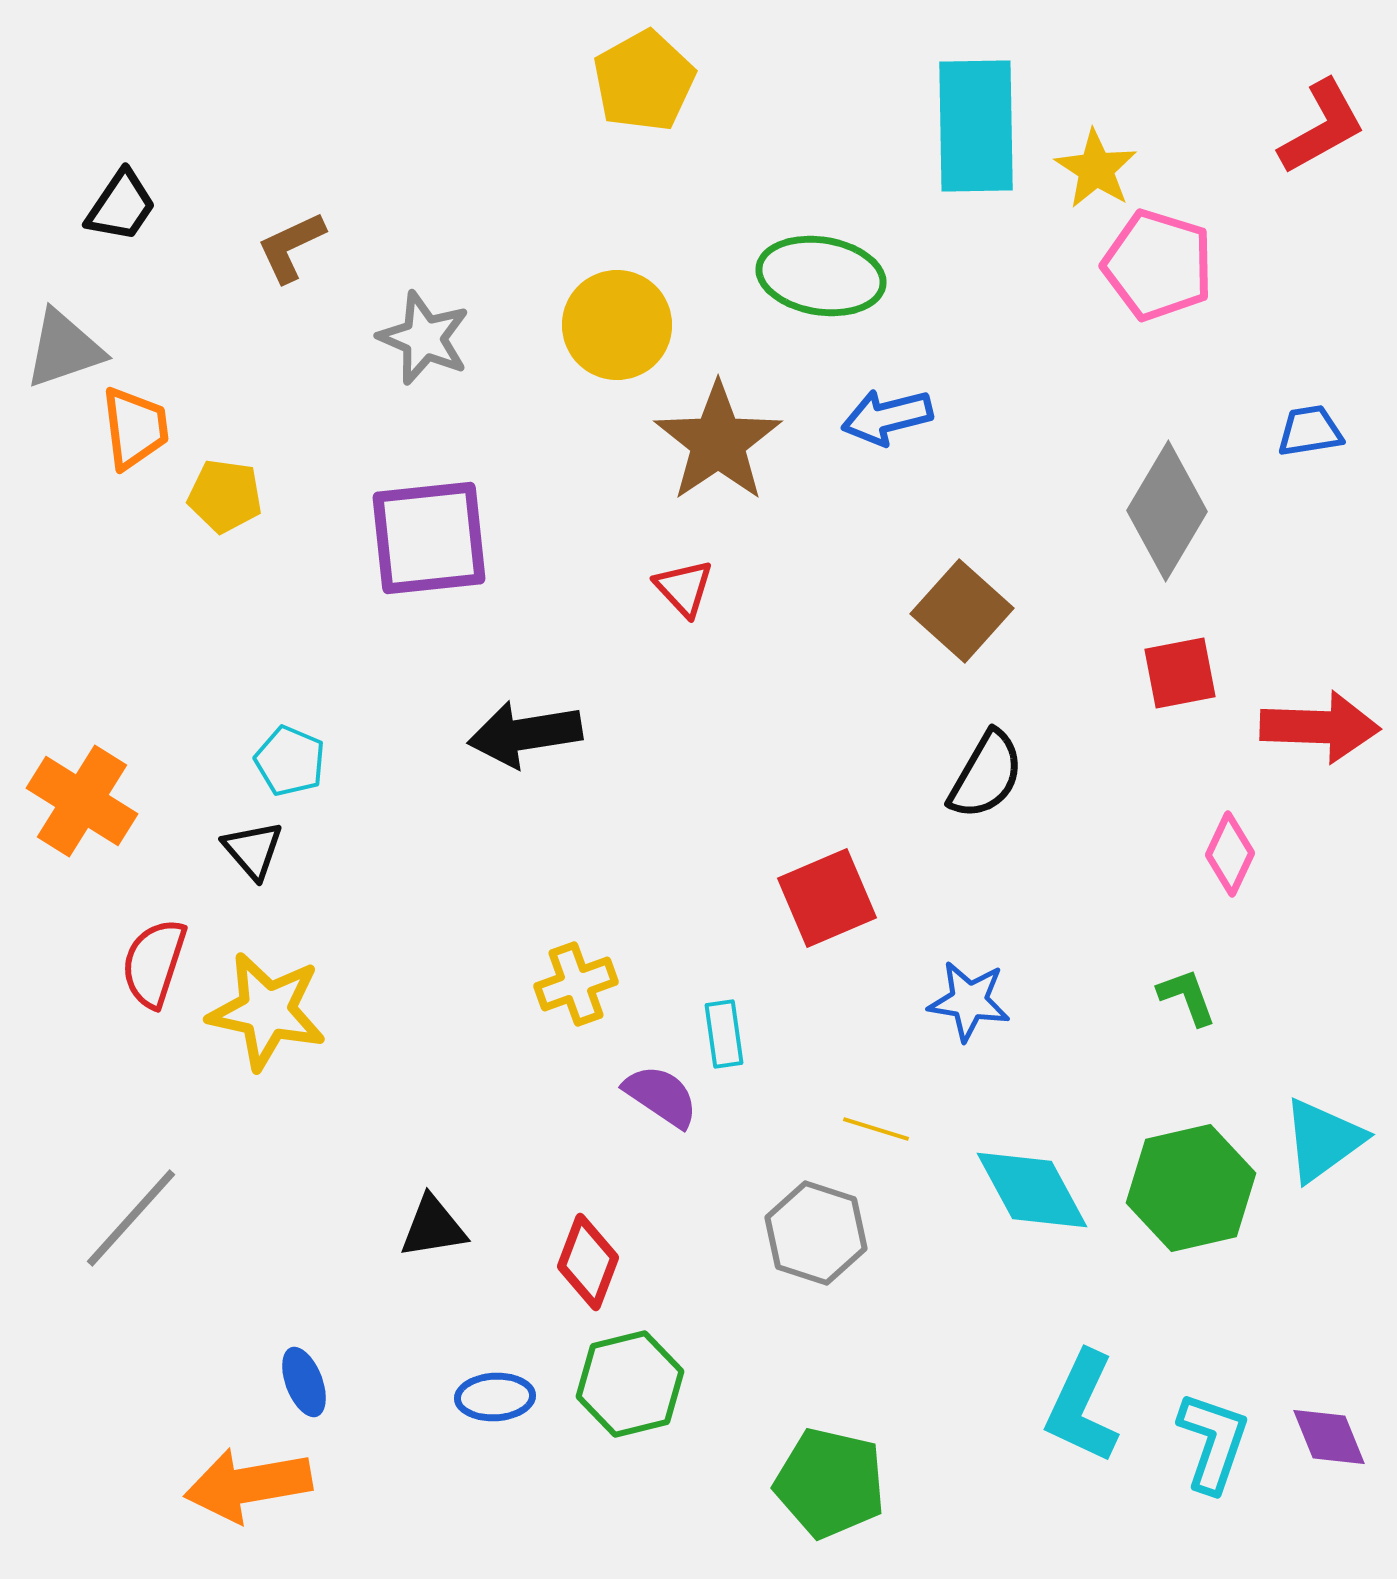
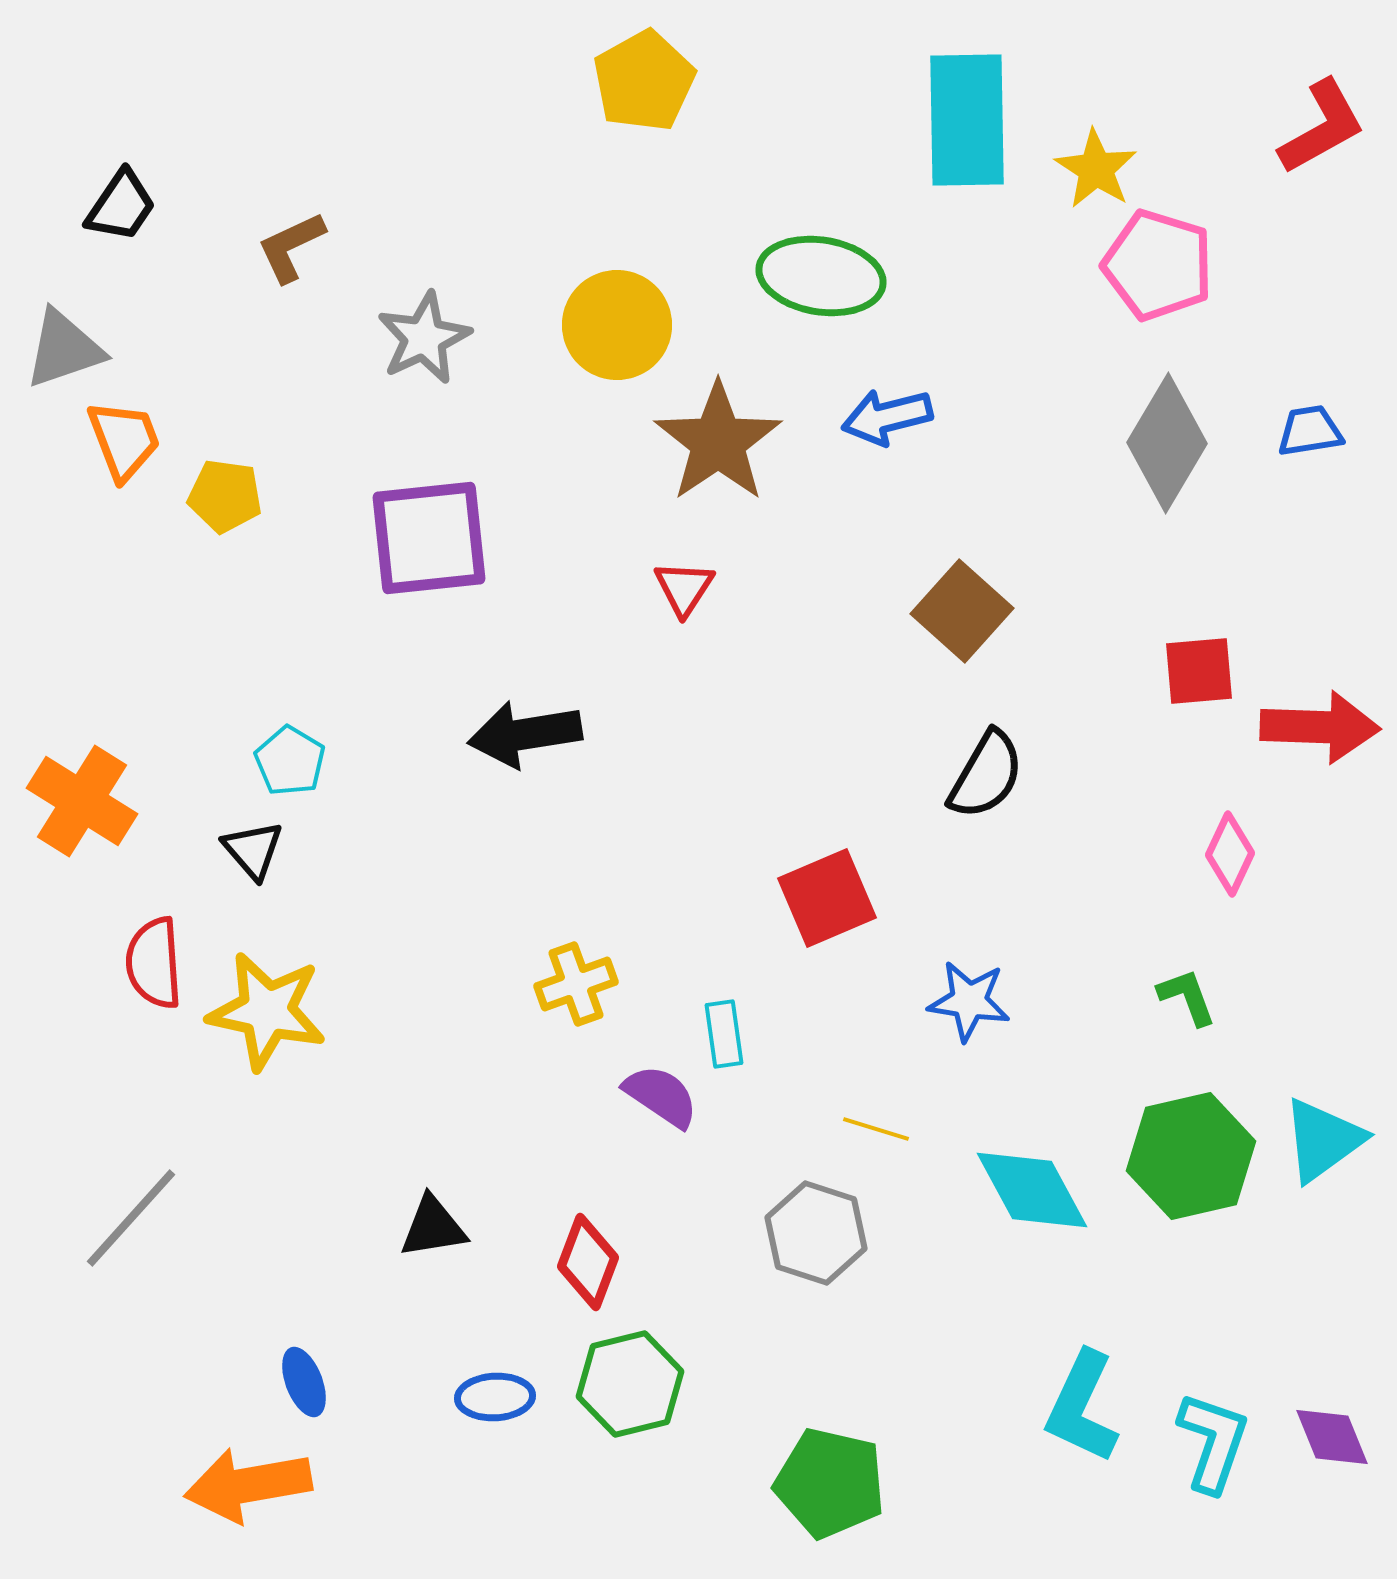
cyan rectangle at (976, 126): moved 9 px left, 6 px up
gray star at (424, 338): rotated 24 degrees clockwise
orange trapezoid at (135, 428): moved 11 px left, 12 px down; rotated 14 degrees counterclockwise
gray diamond at (1167, 511): moved 68 px up
red triangle at (684, 588): rotated 16 degrees clockwise
red square at (1180, 673): moved 19 px right, 2 px up; rotated 6 degrees clockwise
cyan pentagon at (290, 761): rotated 8 degrees clockwise
red semicircle at (154, 963): rotated 22 degrees counterclockwise
green hexagon at (1191, 1188): moved 32 px up
purple diamond at (1329, 1437): moved 3 px right
